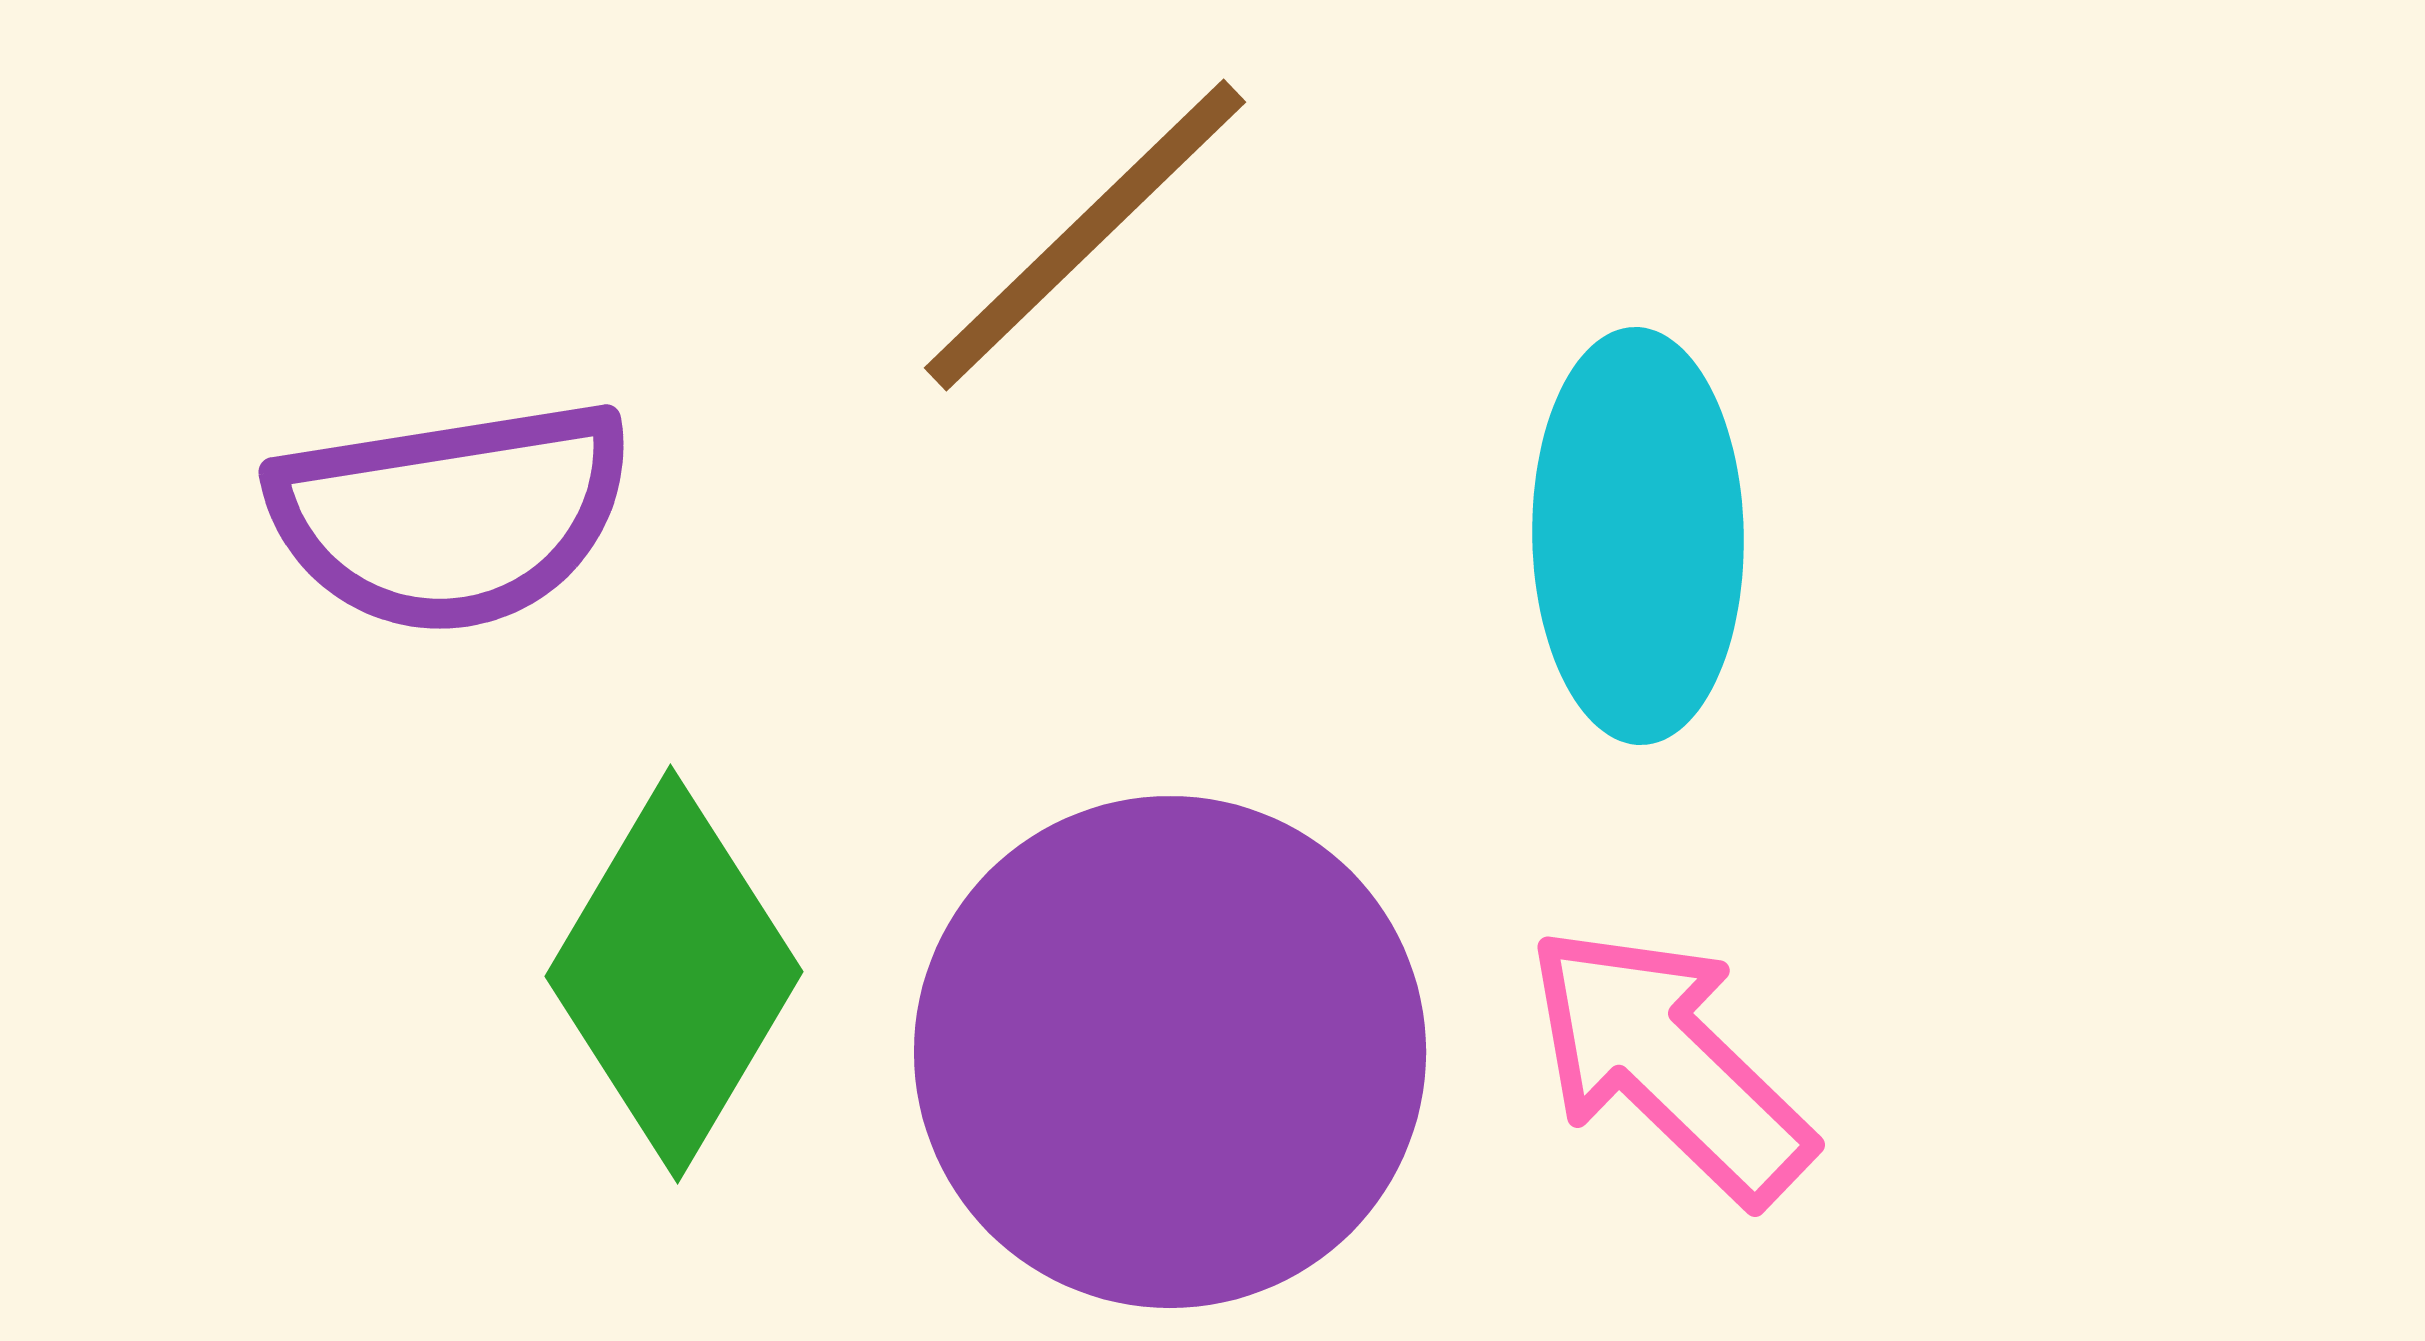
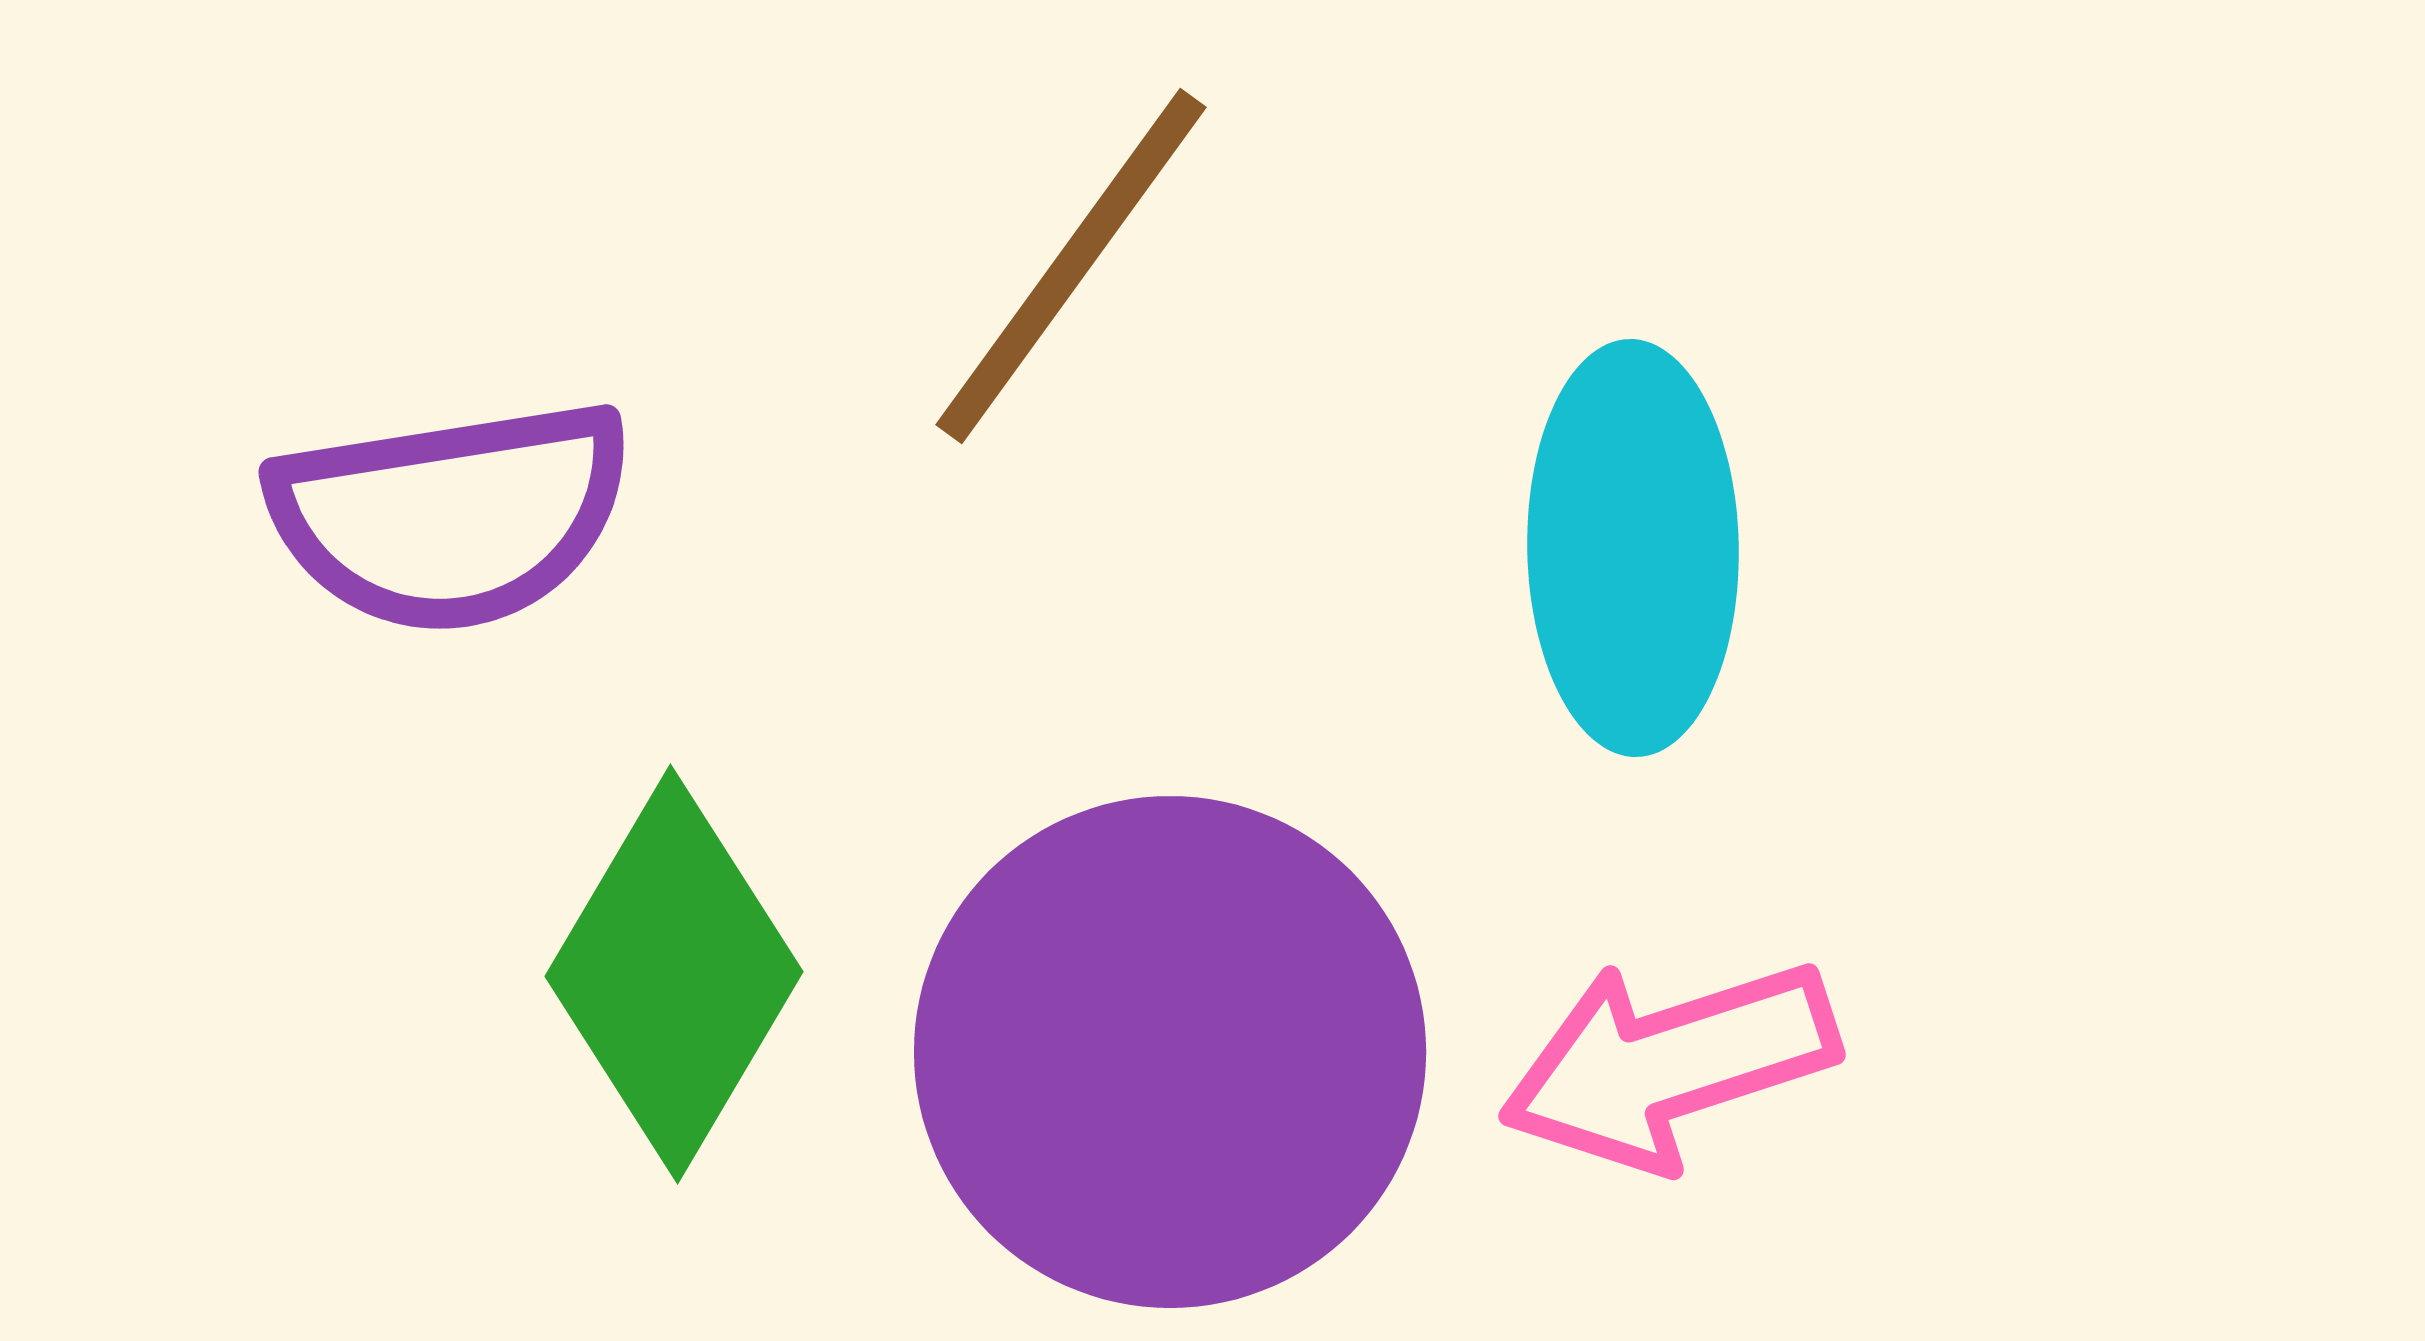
brown line: moved 14 px left, 31 px down; rotated 10 degrees counterclockwise
cyan ellipse: moved 5 px left, 12 px down
pink arrow: rotated 62 degrees counterclockwise
